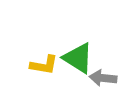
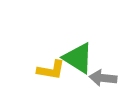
yellow L-shape: moved 7 px right, 5 px down
